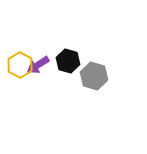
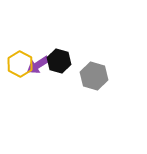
black hexagon: moved 9 px left
yellow hexagon: moved 1 px up
